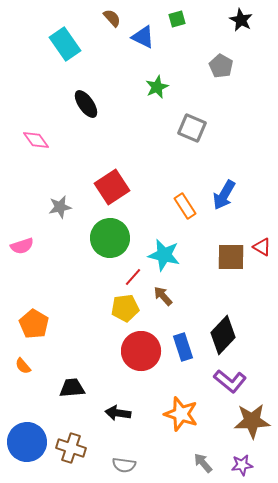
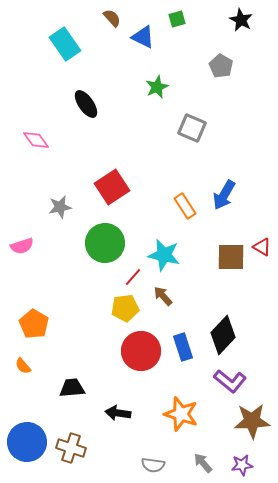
green circle: moved 5 px left, 5 px down
gray semicircle: moved 29 px right
